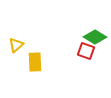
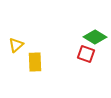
red square: moved 3 px down
